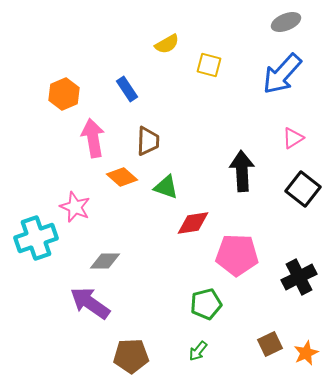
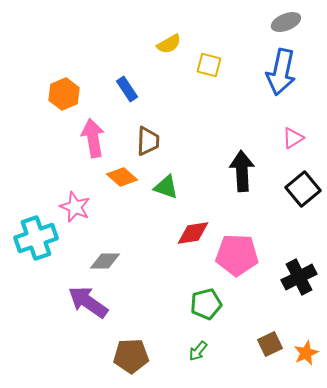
yellow semicircle: moved 2 px right
blue arrow: moved 1 px left, 2 px up; rotated 30 degrees counterclockwise
black square: rotated 12 degrees clockwise
red diamond: moved 10 px down
purple arrow: moved 2 px left, 1 px up
